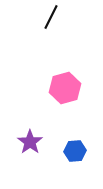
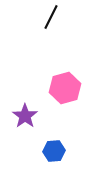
purple star: moved 5 px left, 26 px up
blue hexagon: moved 21 px left
